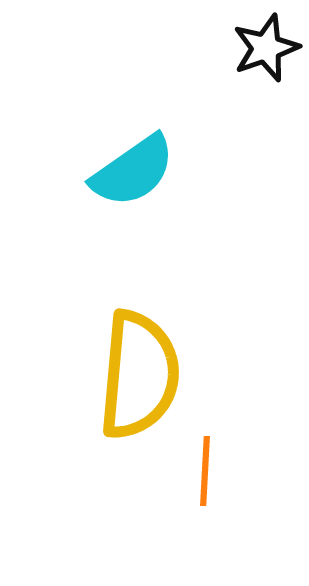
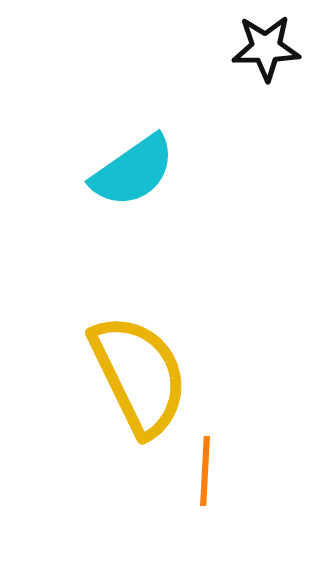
black star: rotated 18 degrees clockwise
yellow semicircle: rotated 31 degrees counterclockwise
